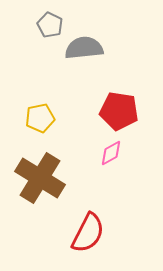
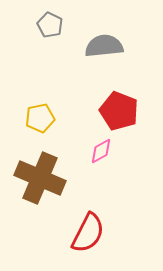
gray semicircle: moved 20 px right, 2 px up
red pentagon: rotated 12 degrees clockwise
pink diamond: moved 10 px left, 2 px up
brown cross: rotated 9 degrees counterclockwise
